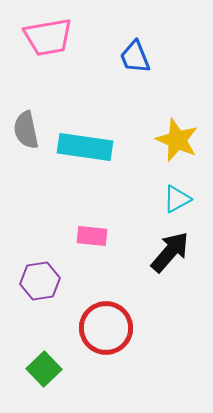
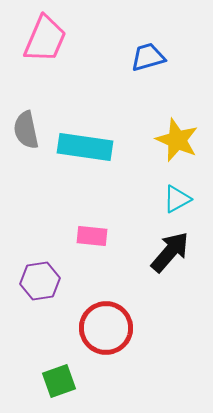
pink trapezoid: moved 3 px left, 2 px down; rotated 57 degrees counterclockwise
blue trapezoid: moved 13 px right; rotated 96 degrees clockwise
green square: moved 15 px right, 12 px down; rotated 24 degrees clockwise
